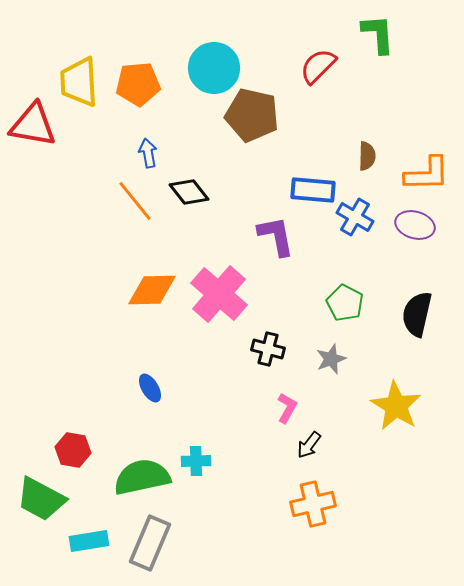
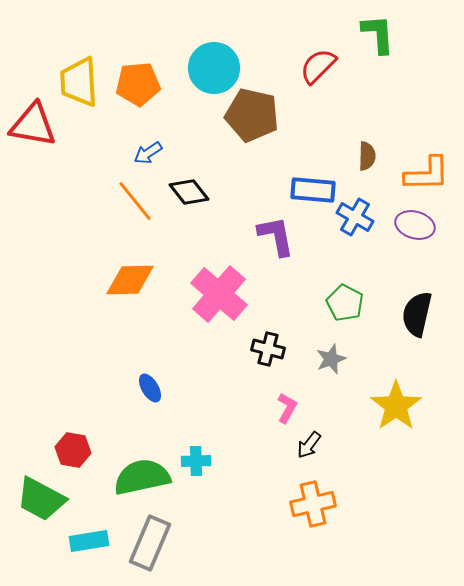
blue arrow: rotated 112 degrees counterclockwise
orange diamond: moved 22 px left, 10 px up
yellow star: rotated 6 degrees clockwise
